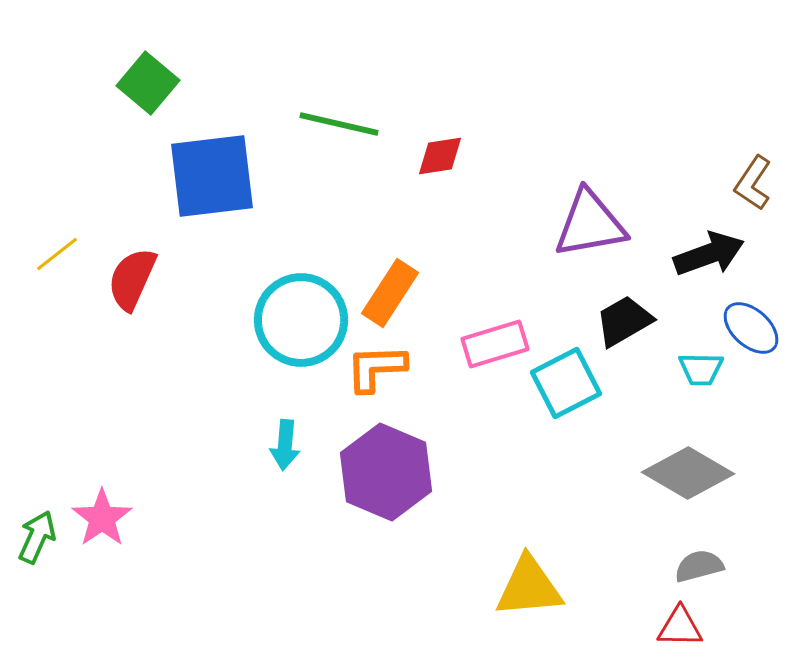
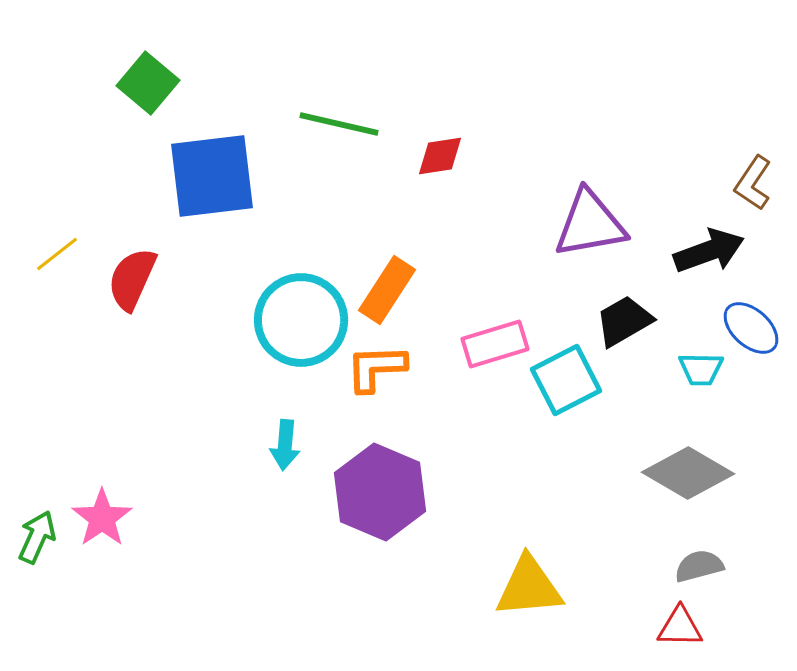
black arrow: moved 3 px up
orange rectangle: moved 3 px left, 3 px up
cyan square: moved 3 px up
purple hexagon: moved 6 px left, 20 px down
